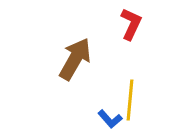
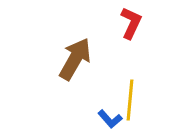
red L-shape: moved 1 px up
